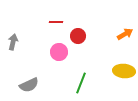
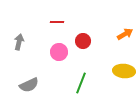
red line: moved 1 px right
red circle: moved 5 px right, 5 px down
gray arrow: moved 6 px right
